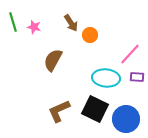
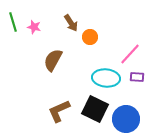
orange circle: moved 2 px down
